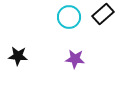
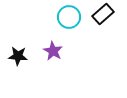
purple star: moved 22 px left, 8 px up; rotated 24 degrees clockwise
